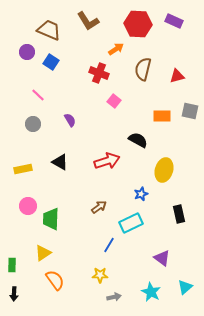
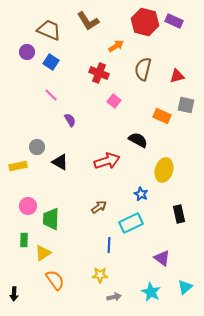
red hexagon: moved 7 px right, 2 px up; rotated 12 degrees clockwise
orange arrow: moved 3 px up
pink line: moved 13 px right
gray square: moved 4 px left, 6 px up
orange rectangle: rotated 24 degrees clockwise
gray circle: moved 4 px right, 23 px down
yellow rectangle: moved 5 px left, 3 px up
blue star: rotated 24 degrees counterclockwise
blue line: rotated 28 degrees counterclockwise
green rectangle: moved 12 px right, 25 px up
